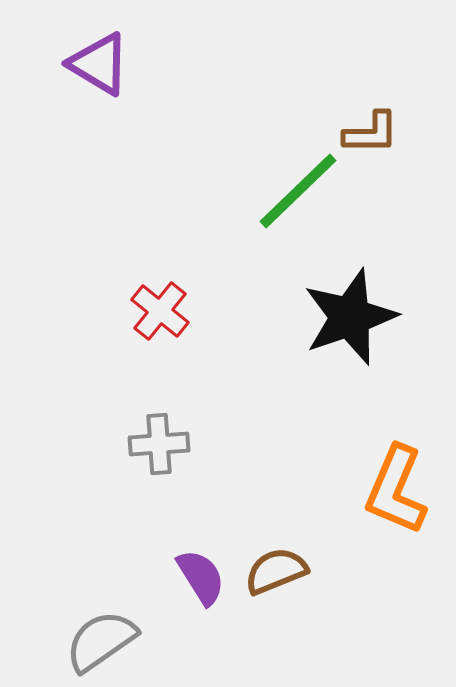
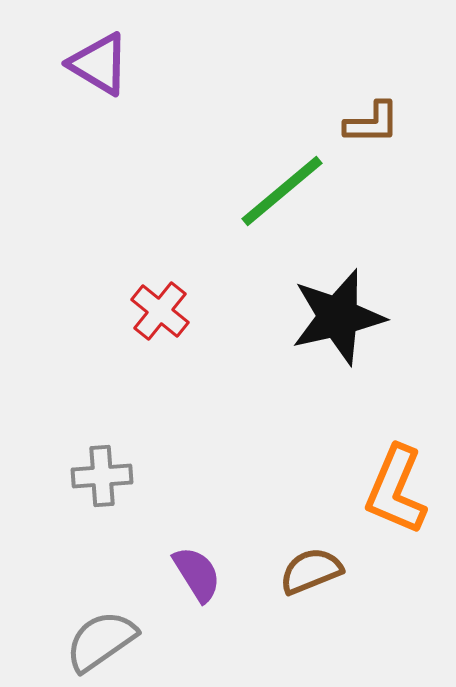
brown L-shape: moved 1 px right, 10 px up
green line: moved 16 px left; rotated 4 degrees clockwise
black star: moved 12 px left; rotated 6 degrees clockwise
gray cross: moved 57 px left, 32 px down
brown semicircle: moved 35 px right
purple semicircle: moved 4 px left, 3 px up
